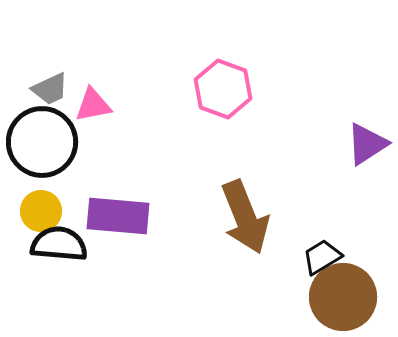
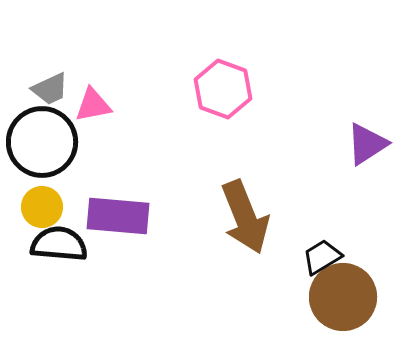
yellow circle: moved 1 px right, 4 px up
